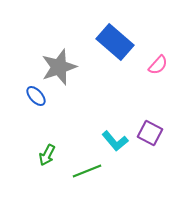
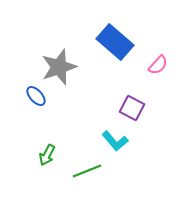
purple square: moved 18 px left, 25 px up
